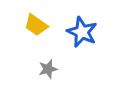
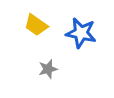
blue star: moved 1 px left, 1 px down; rotated 12 degrees counterclockwise
